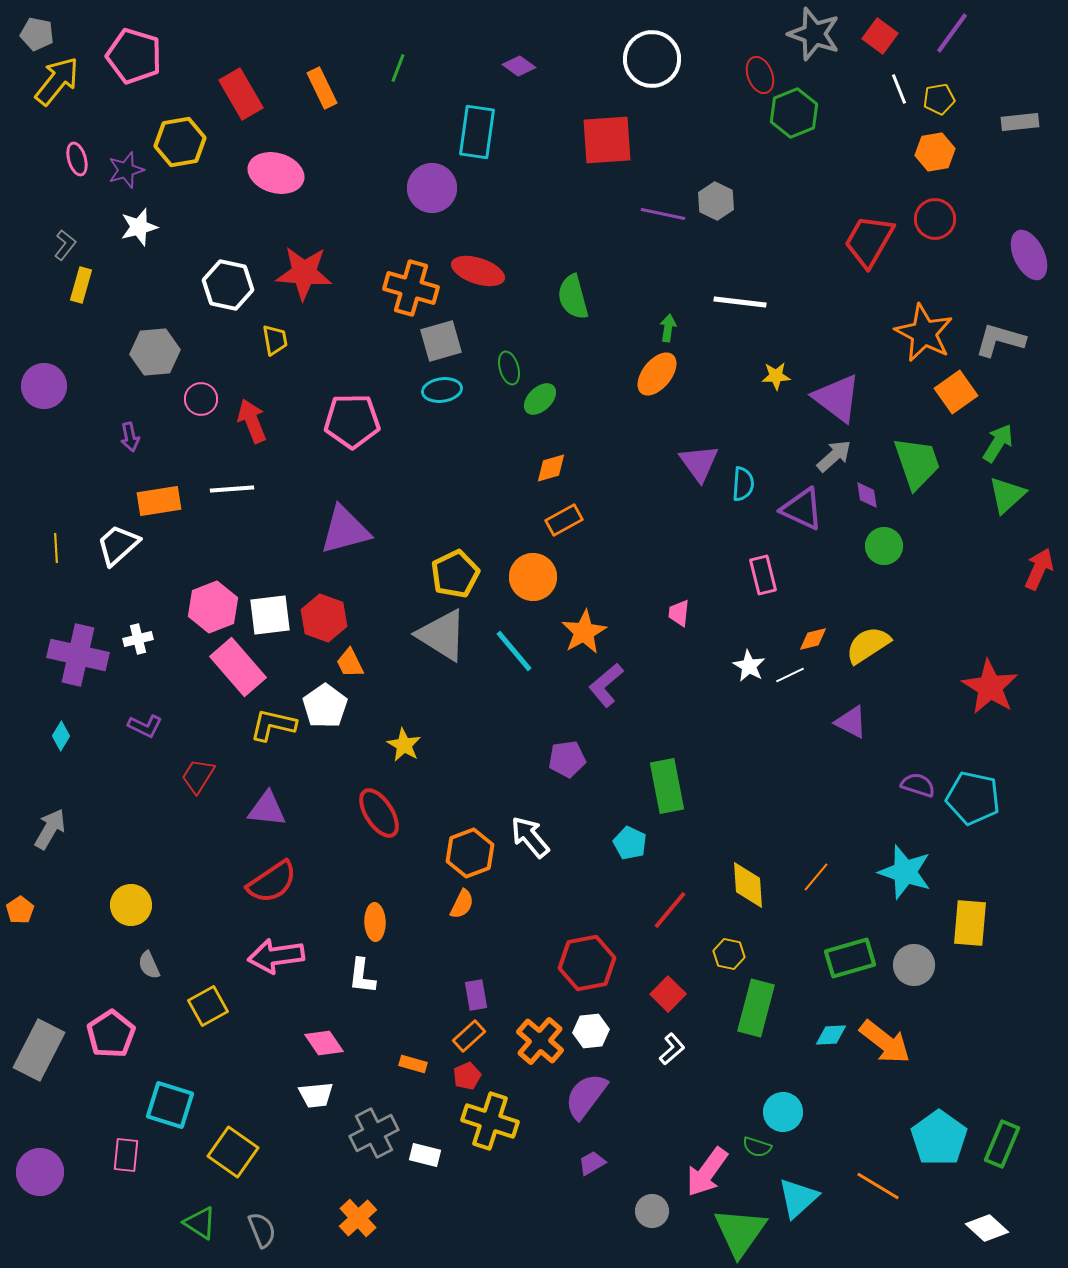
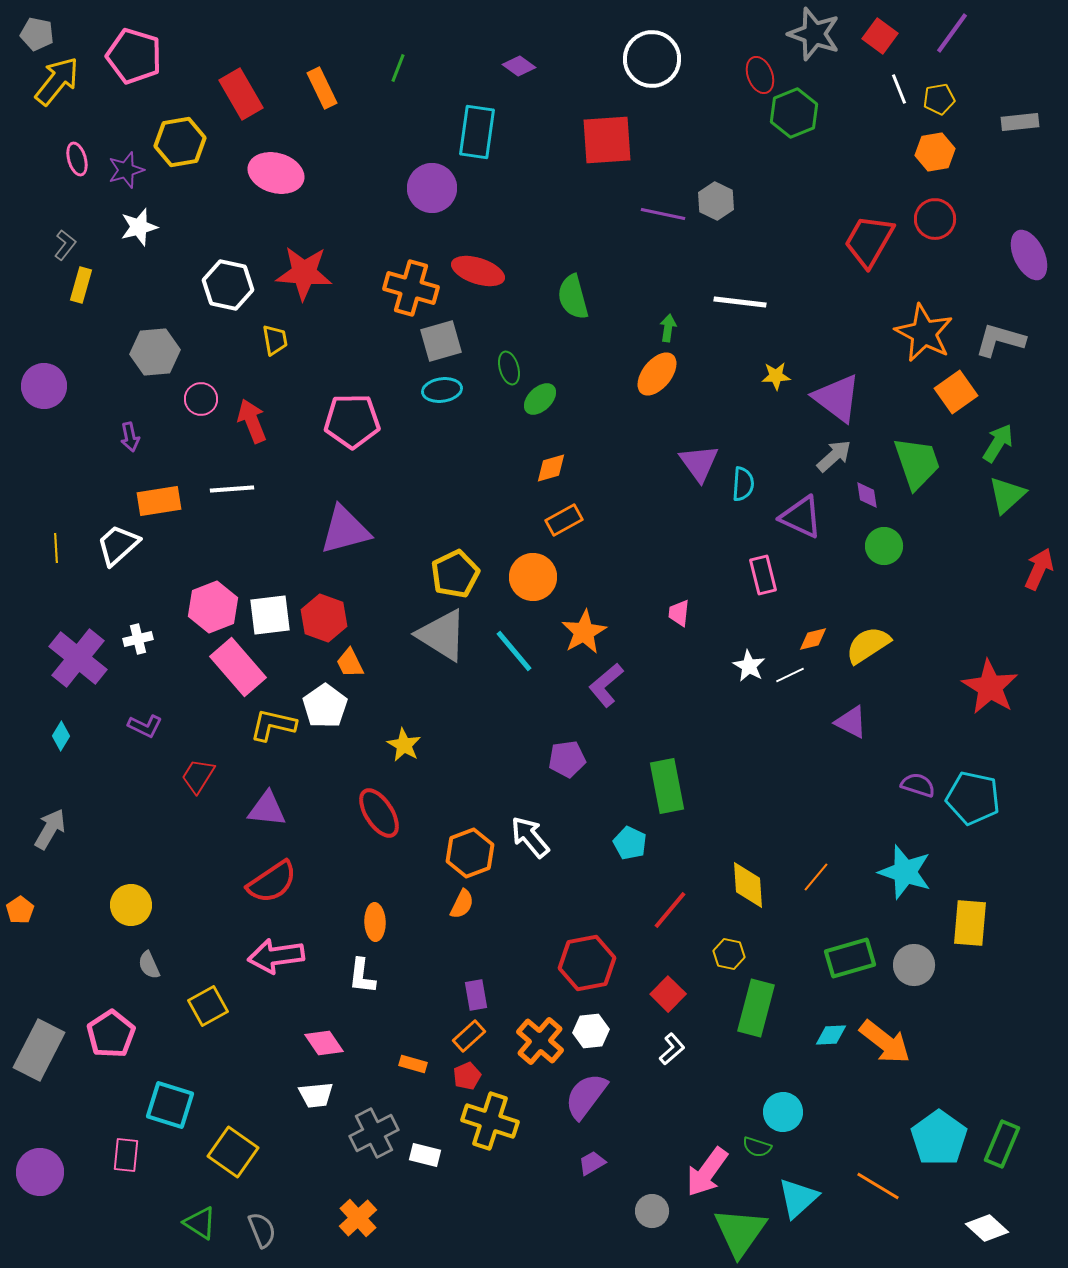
purple triangle at (802, 509): moved 1 px left, 8 px down
purple cross at (78, 655): moved 3 px down; rotated 26 degrees clockwise
